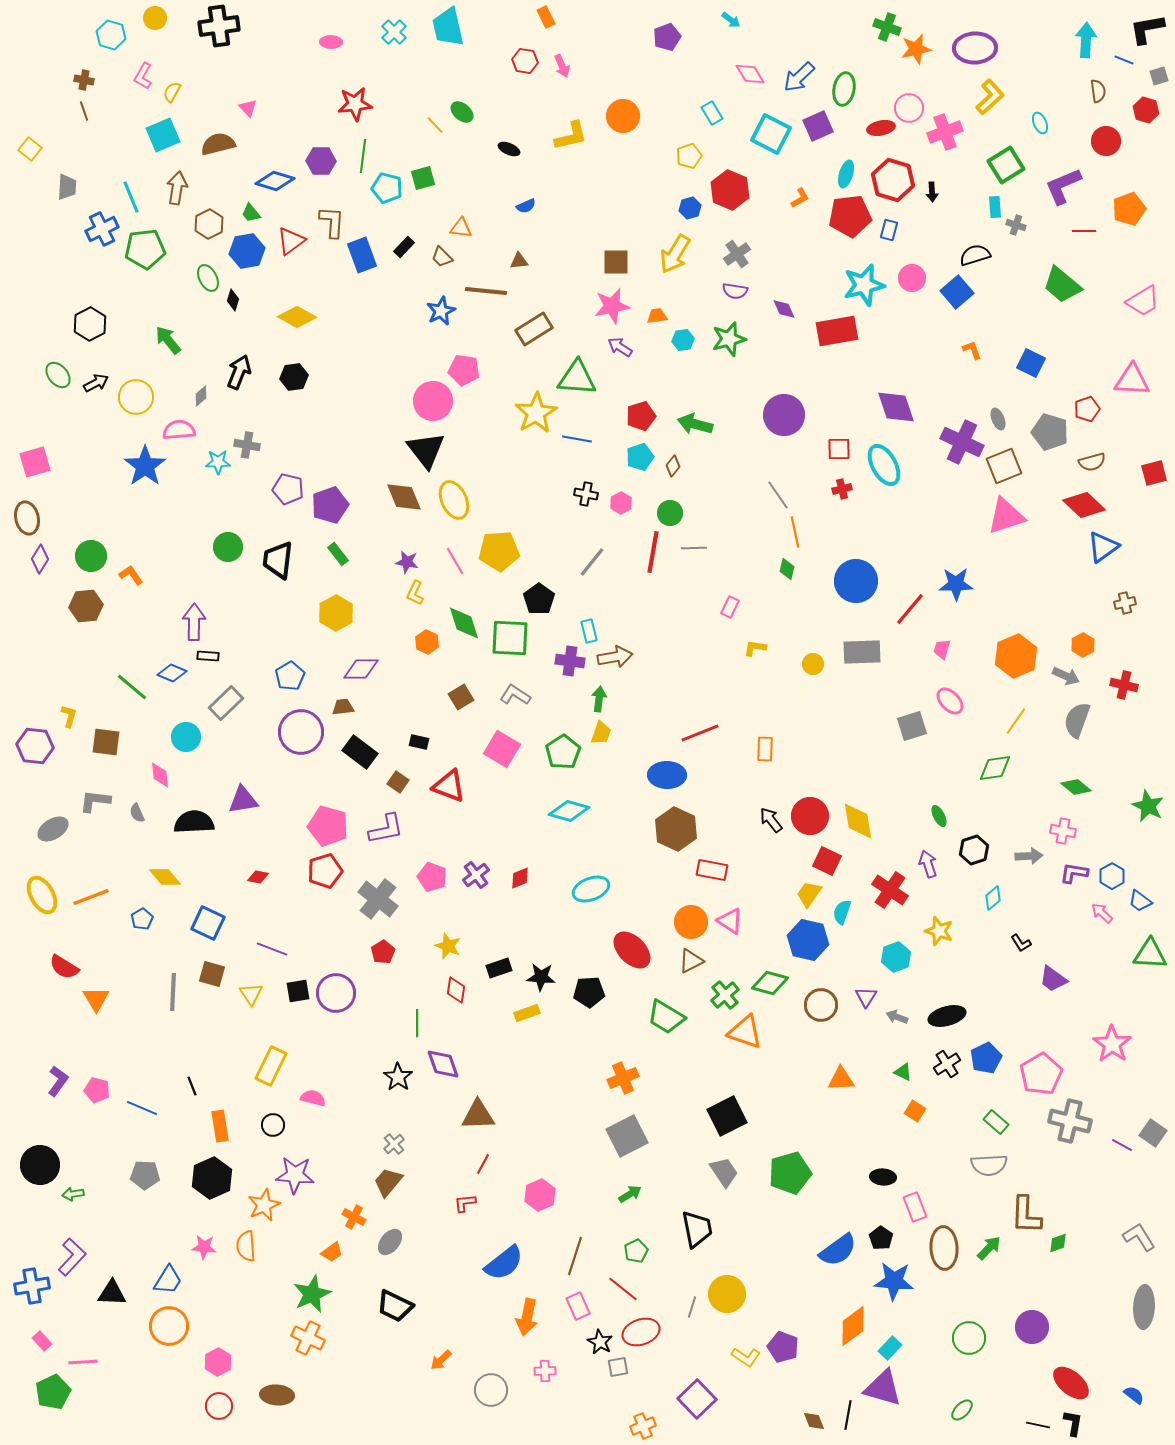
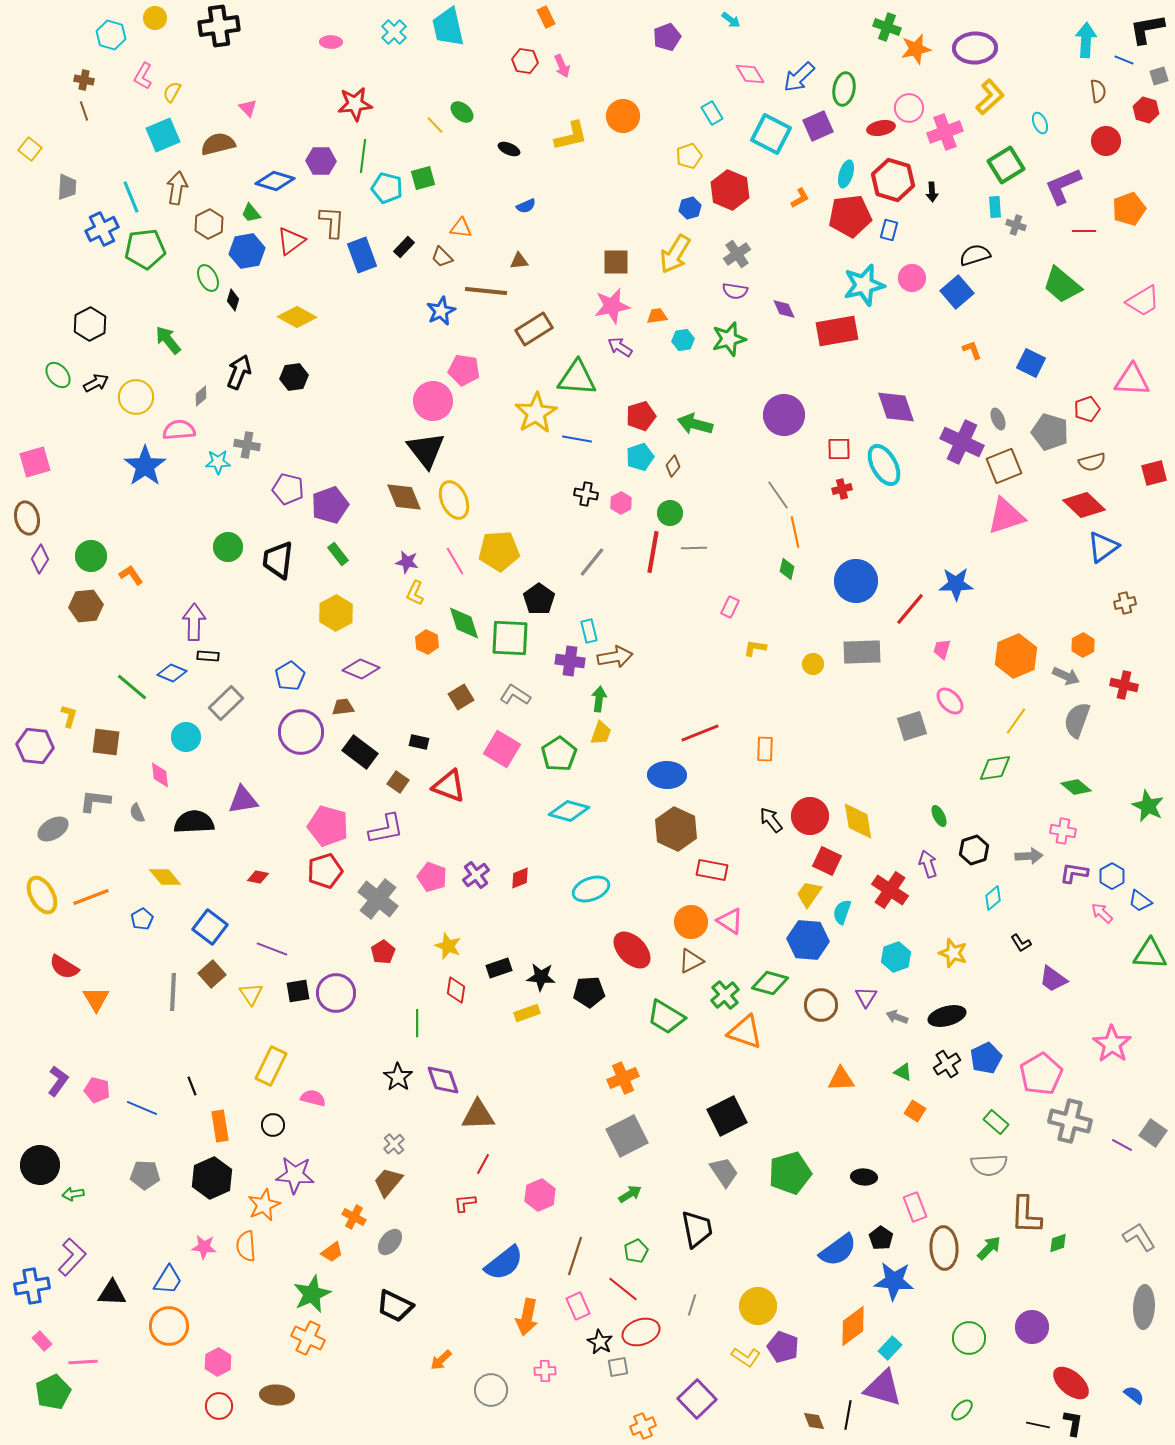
purple diamond at (361, 669): rotated 24 degrees clockwise
green pentagon at (563, 752): moved 4 px left, 2 px down
blue square at (208, 923): moved 2 px right, 4 px down; rotated 12 degrees clockwise
yellow star at (939, 931): moved 14 px right, 22 px down
blue hexagon at (808, 940): rotated 9 degrees counterclockwise
brown square at (212, 974): rotated 32 degrees clockwise
purple diamond at (443, 1064): moved 16 px down
black ellipse at (883, 1177): moved 19 px left
yellow circle at (727, 1294): moved 31 px right, 12 px down
gray line at (692, 1307): moved 2 px up
